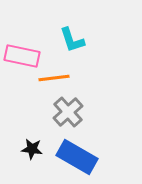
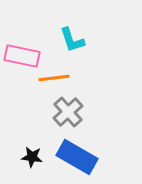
black star: moved 8 px down
